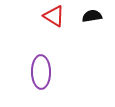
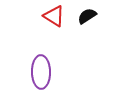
black semicircle: moved 5 px left; rotated 24 degrees counterclockwise
